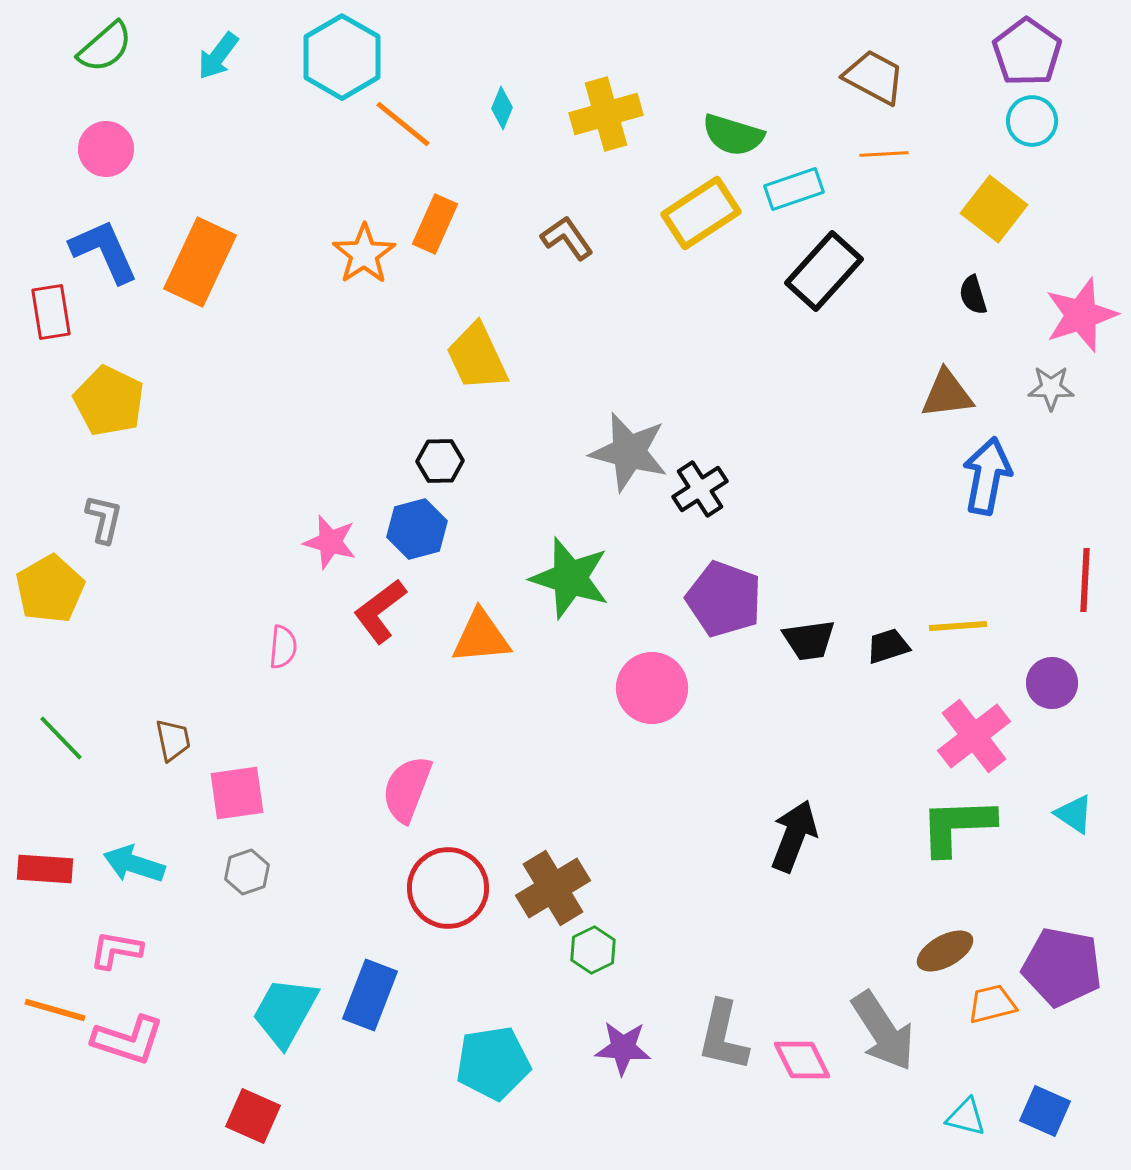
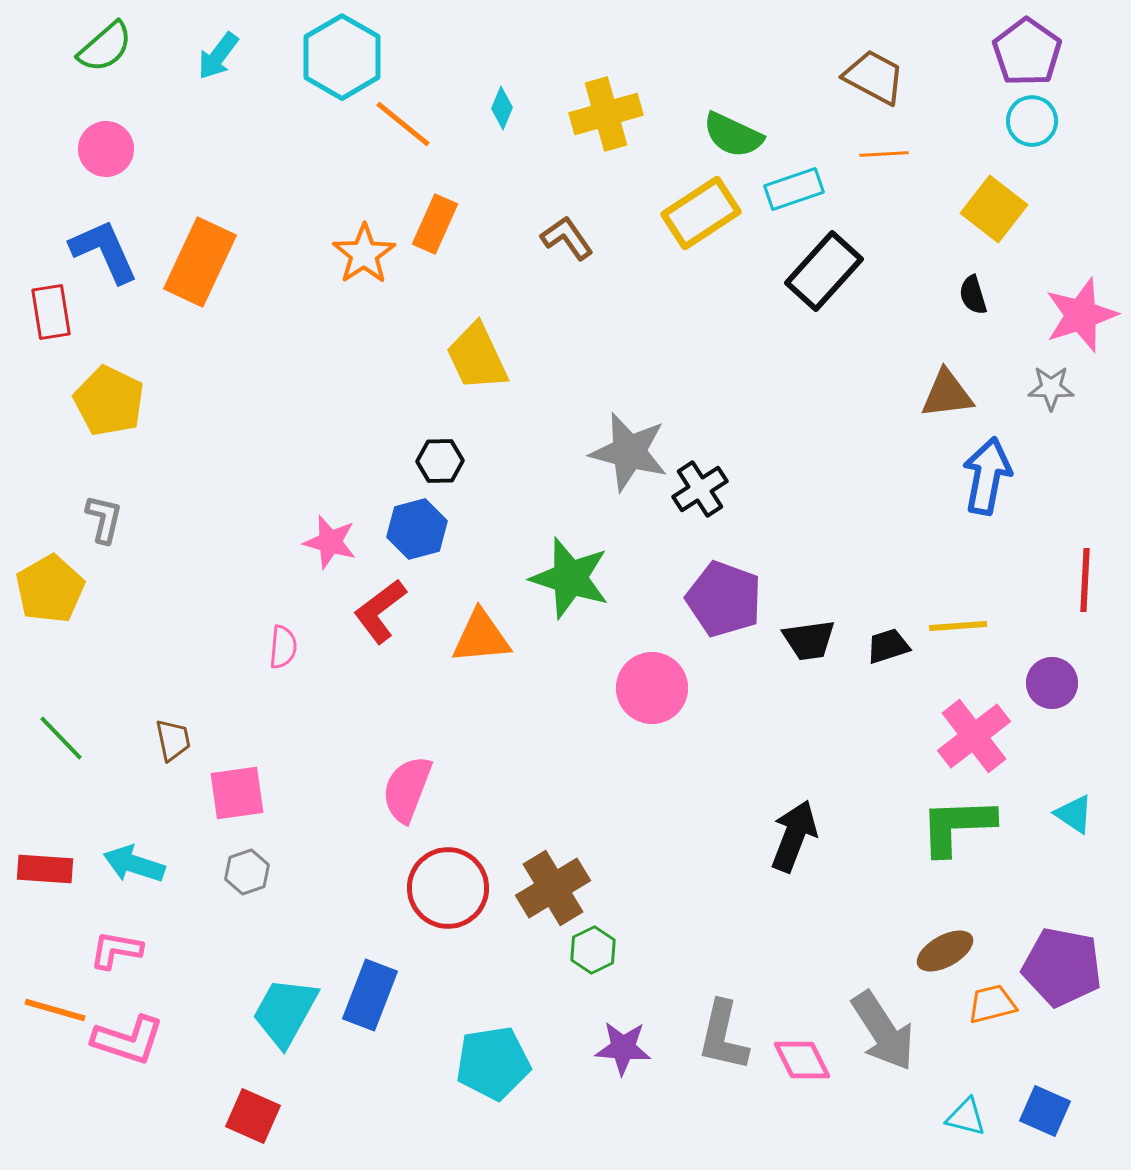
green semicircle at (733, 135): rotated 8 degrees clockwise
